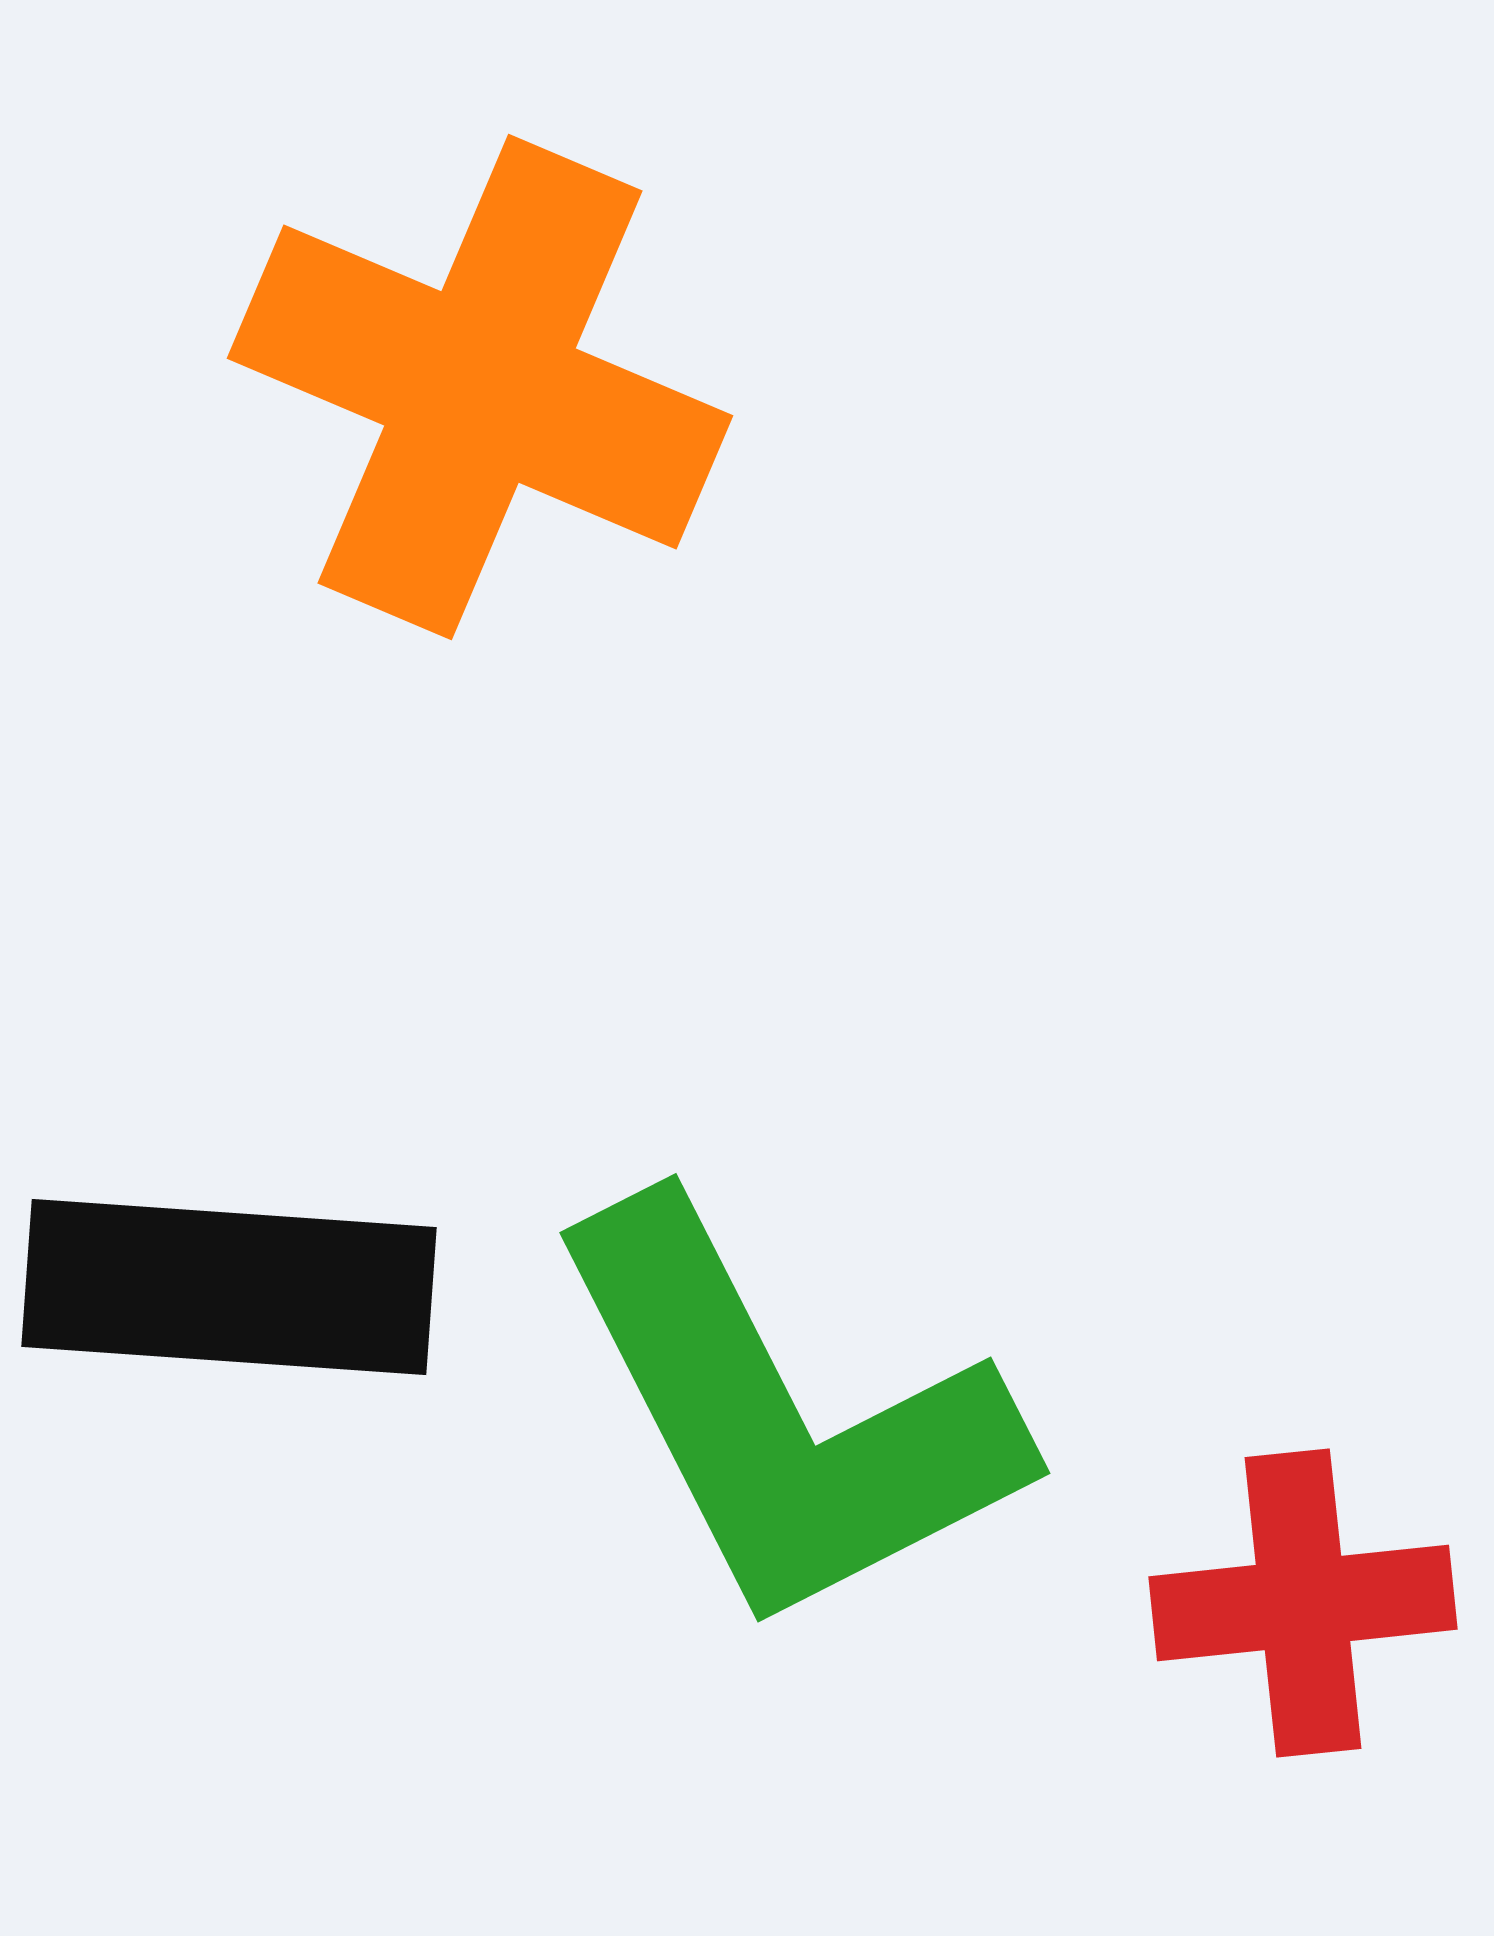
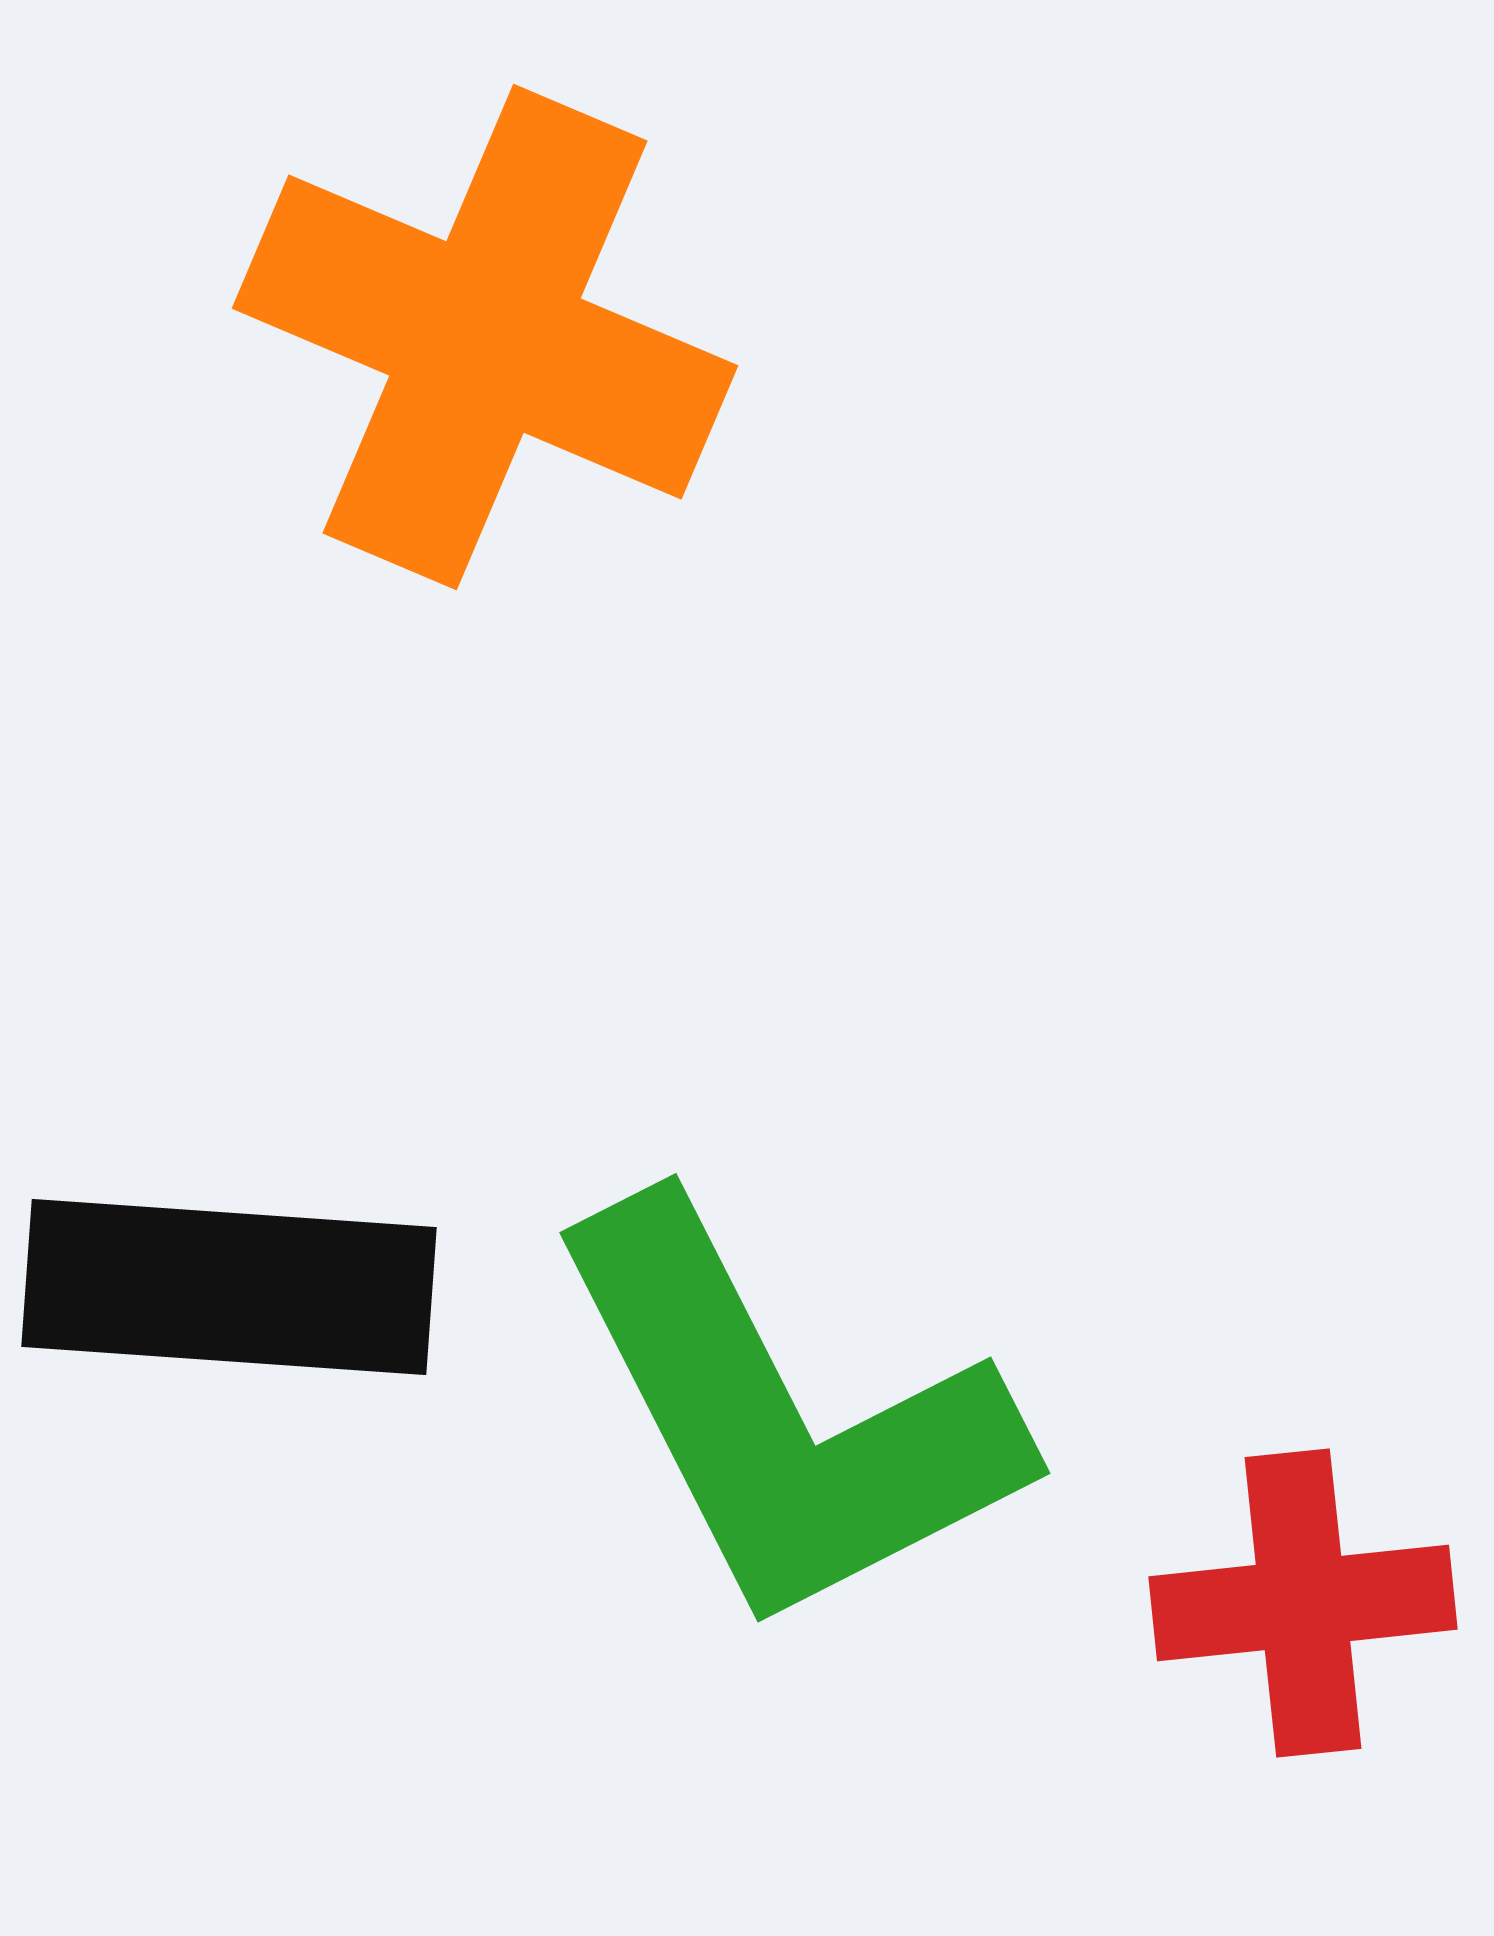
orange cross: moved 5 px right, 50 px up
